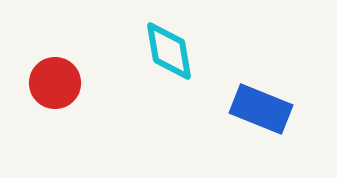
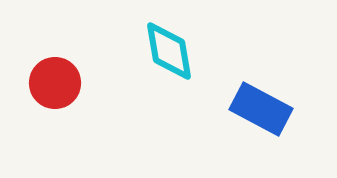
blue rectangle: rotated 6 degrees clockwise
